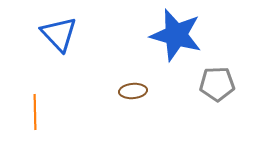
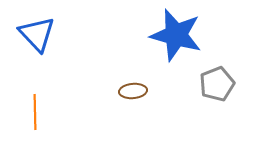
blue triangle: moved 22 px left
gray pentagon: rotated 20 degrees counterclockwise
